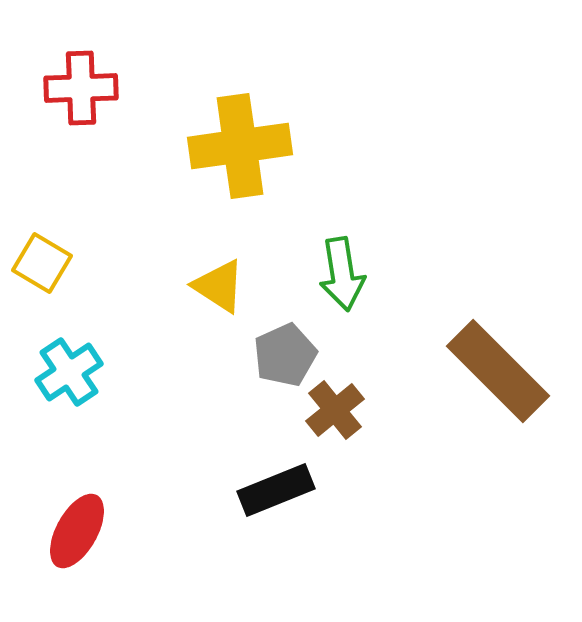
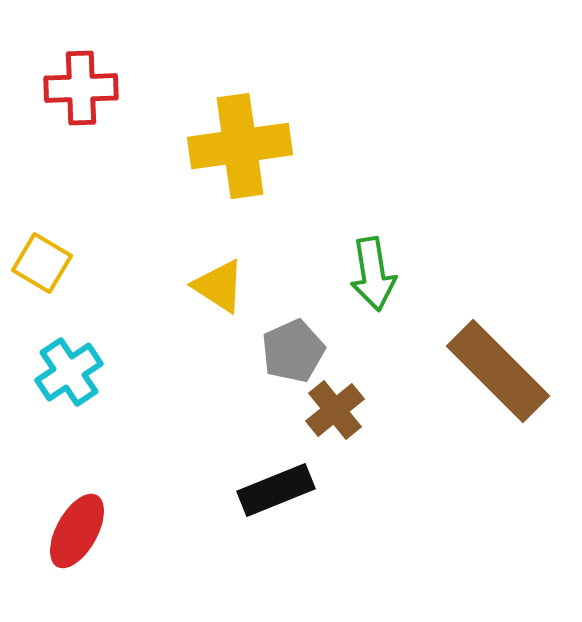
green arrow: moved 31 px right
gray pentagon: moved 8 px right, 4 px up
